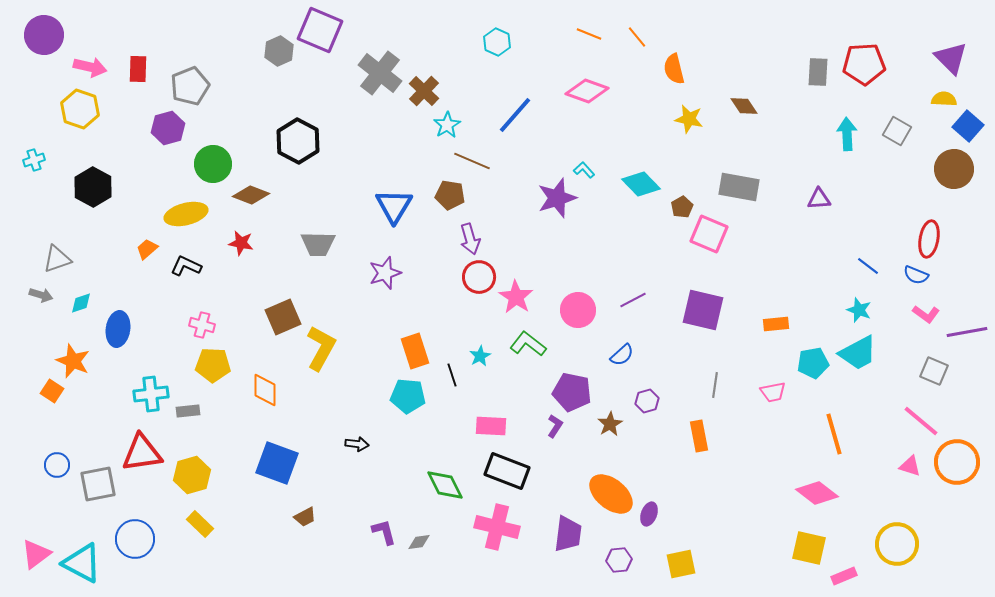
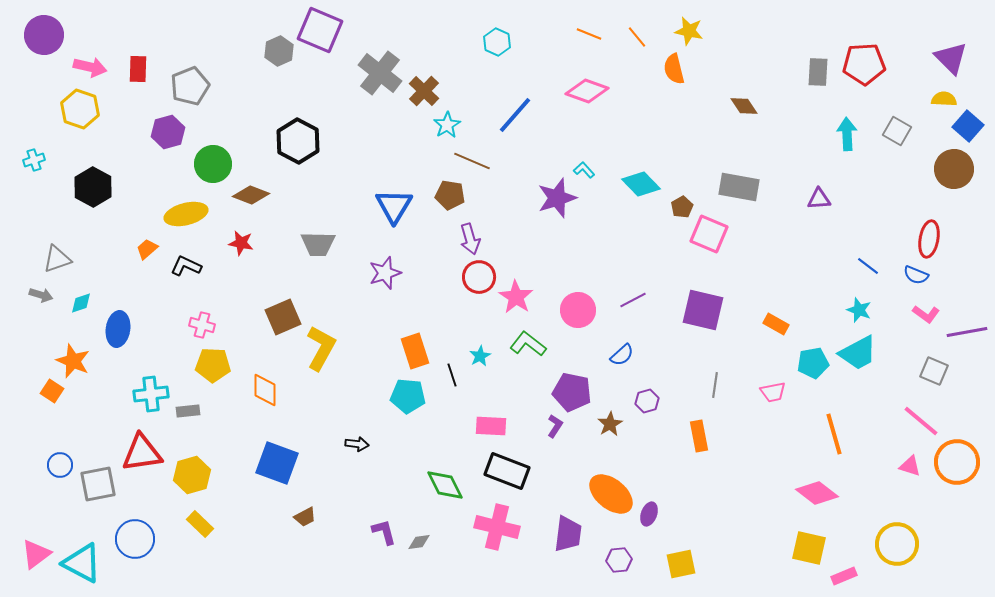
yellow star at (689, 119): moved 88 px up
purple hexagon at (168, 128): moved 4 px down
orange rectangle at (776, 324): rotated 35 degrees clockwise
blue circle at (57, 465): moved 3 px right
